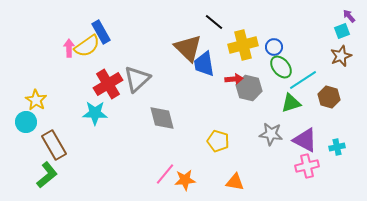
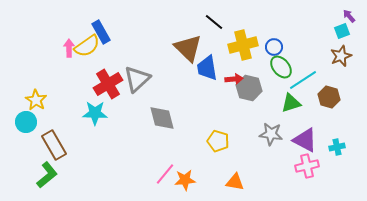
blue trapezoid: moved 3 px right, 4 px down
